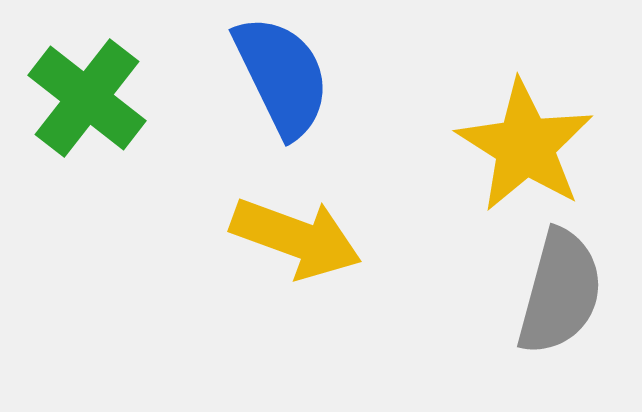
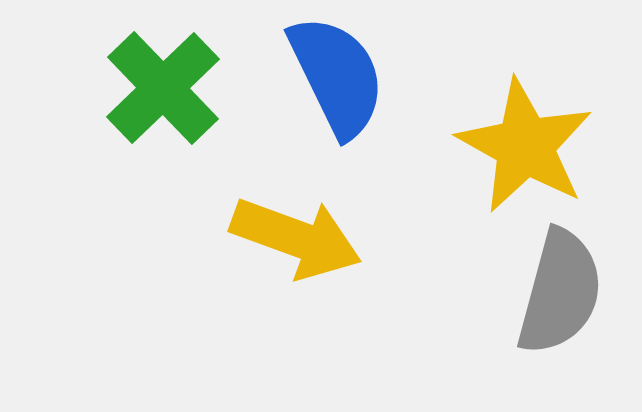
blue semicircle: moved 55 px right
green cross: moved 76 px right, 10 px up; rotated 8 degrees clockwise
yellow star: rotated 3 degrees counterclockwise
